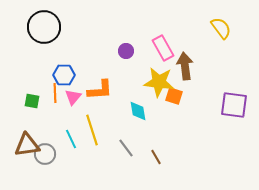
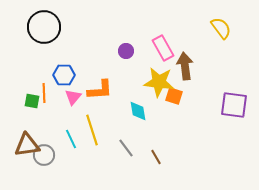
orange line: moved 11 px left
gray circle: moved 1 px left, 1 px down
